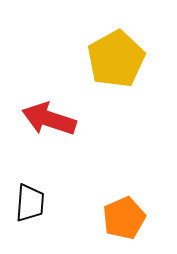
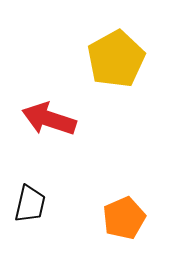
black trapezoid: moved 1 px down; rotated 9 degrees clockwise
